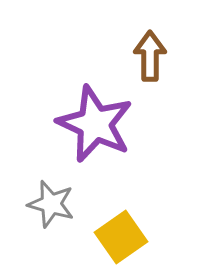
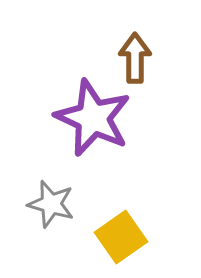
brown arrow: moved 15 px left, 2 px down
purple star: moved 2 px left, 6 px up
